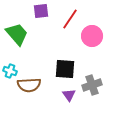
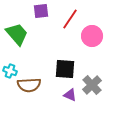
gray cross: rotated 24 degrees counterclockwise
purple triangle: moved 1 px right; rotated 32 degrees counterclockwise
